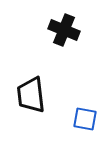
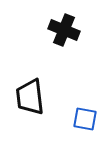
black trapezoid: moved 1 px left, 2 px down
